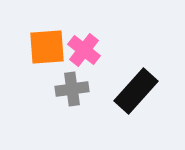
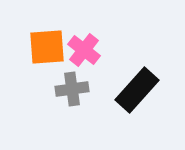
black rectangle: moved 1 px right, 1 px up
